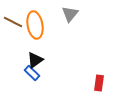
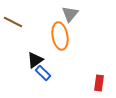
orange ellipse: moved 25 px right, 11 px down
blue rectangle: moved 11 px right
